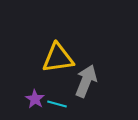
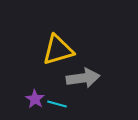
yellow triangle: moved 8 px up; rotated 8 degrees counterclockwise
gray arrow: moved 3 px left, 3 px up; rotated 60 degrees clockwise
